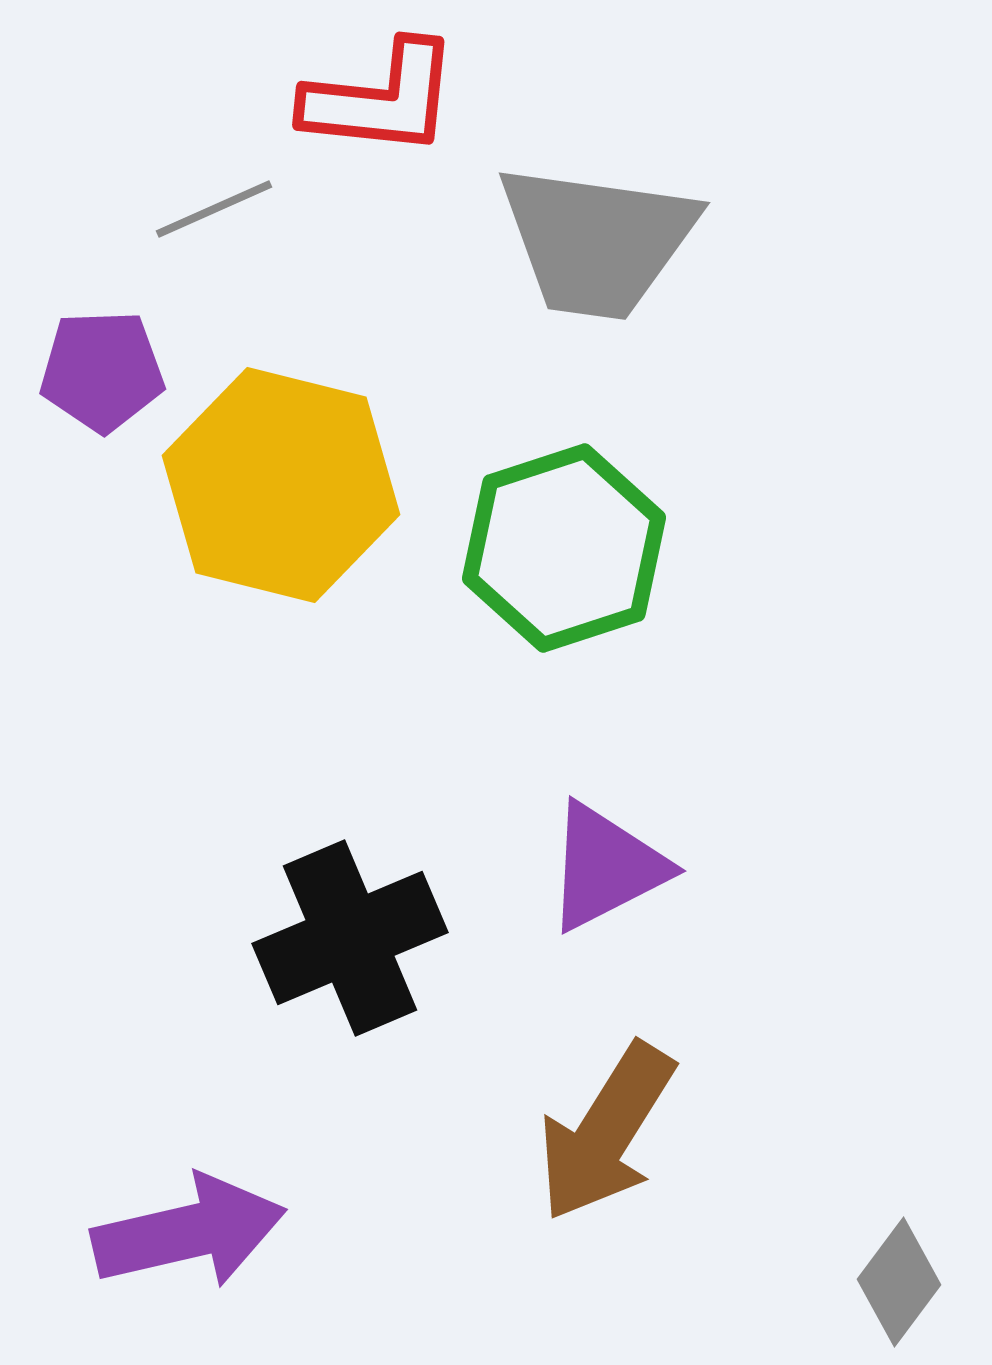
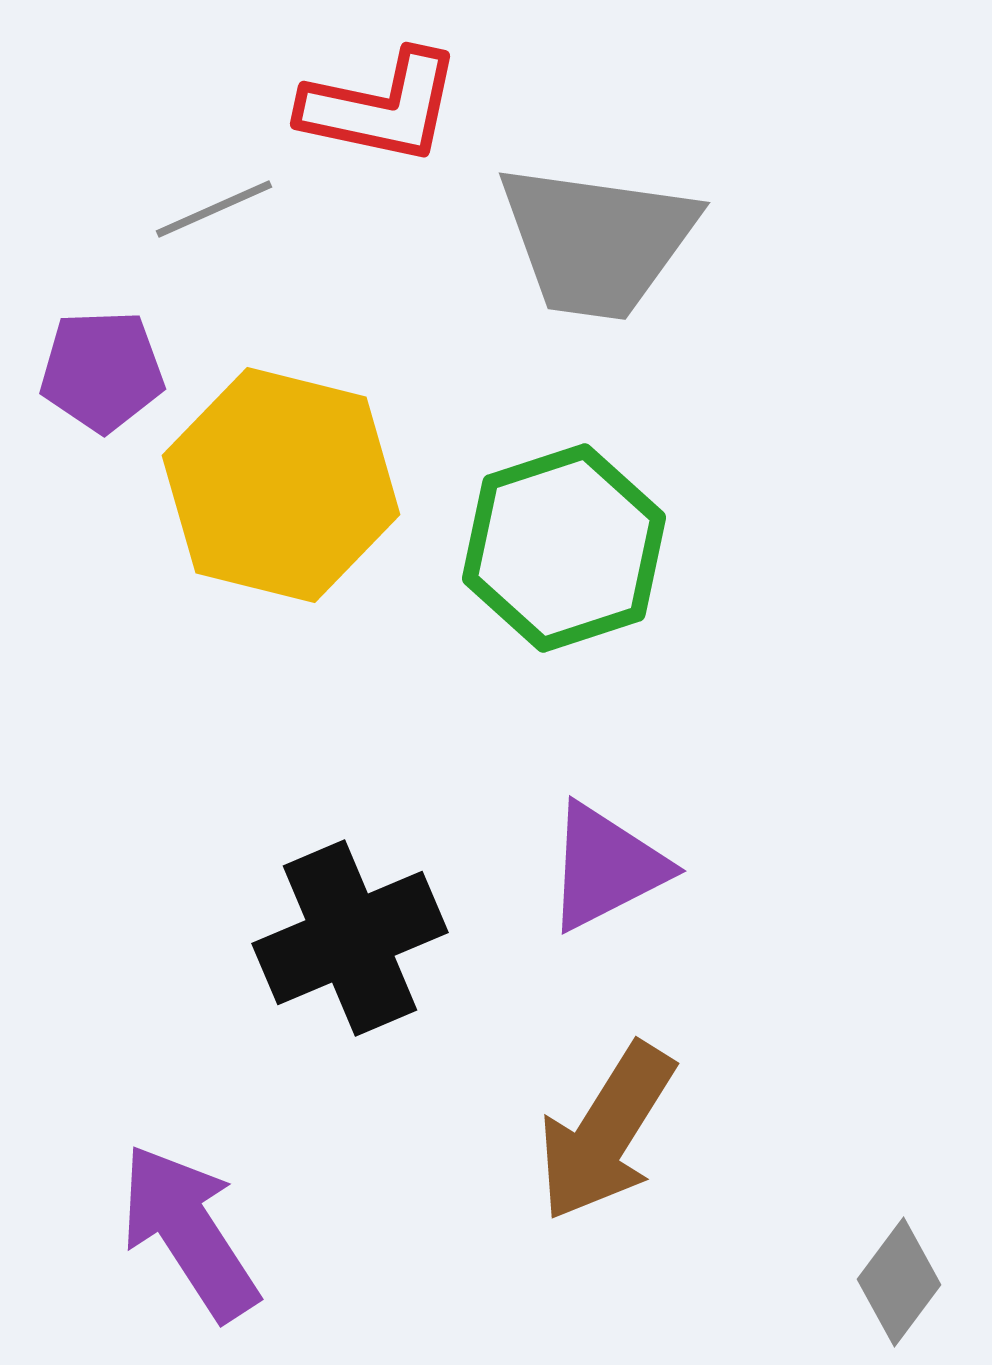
red L-shape: moved 8 px down; rotated 6 degrees clockwise
purple arrow: rotated 110 degrees counterclockwise
